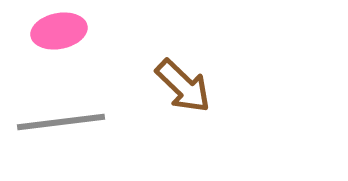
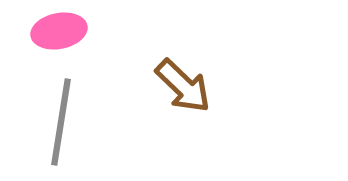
gray line: rotated 74 degrees counterclockwise
